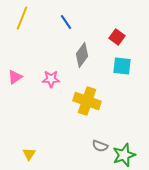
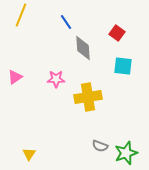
yellow line: moved 1 px left, 3 px up
red square: moved 4 px up
gray diamond: moved 1 px right, 7 px up; rotated 40 degrees counterclockwise
cyan square: moved 1 px right
pink star: moved 5 px right
yellow cross: moved 1 px right, 4 px up; rotated 28 degrees counterclockwise
green star: moved 2 px right, 2 px up
